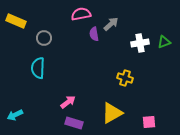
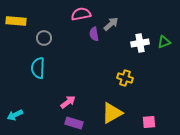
yellow rectangle: rotated 18 degrees counterclockwise
